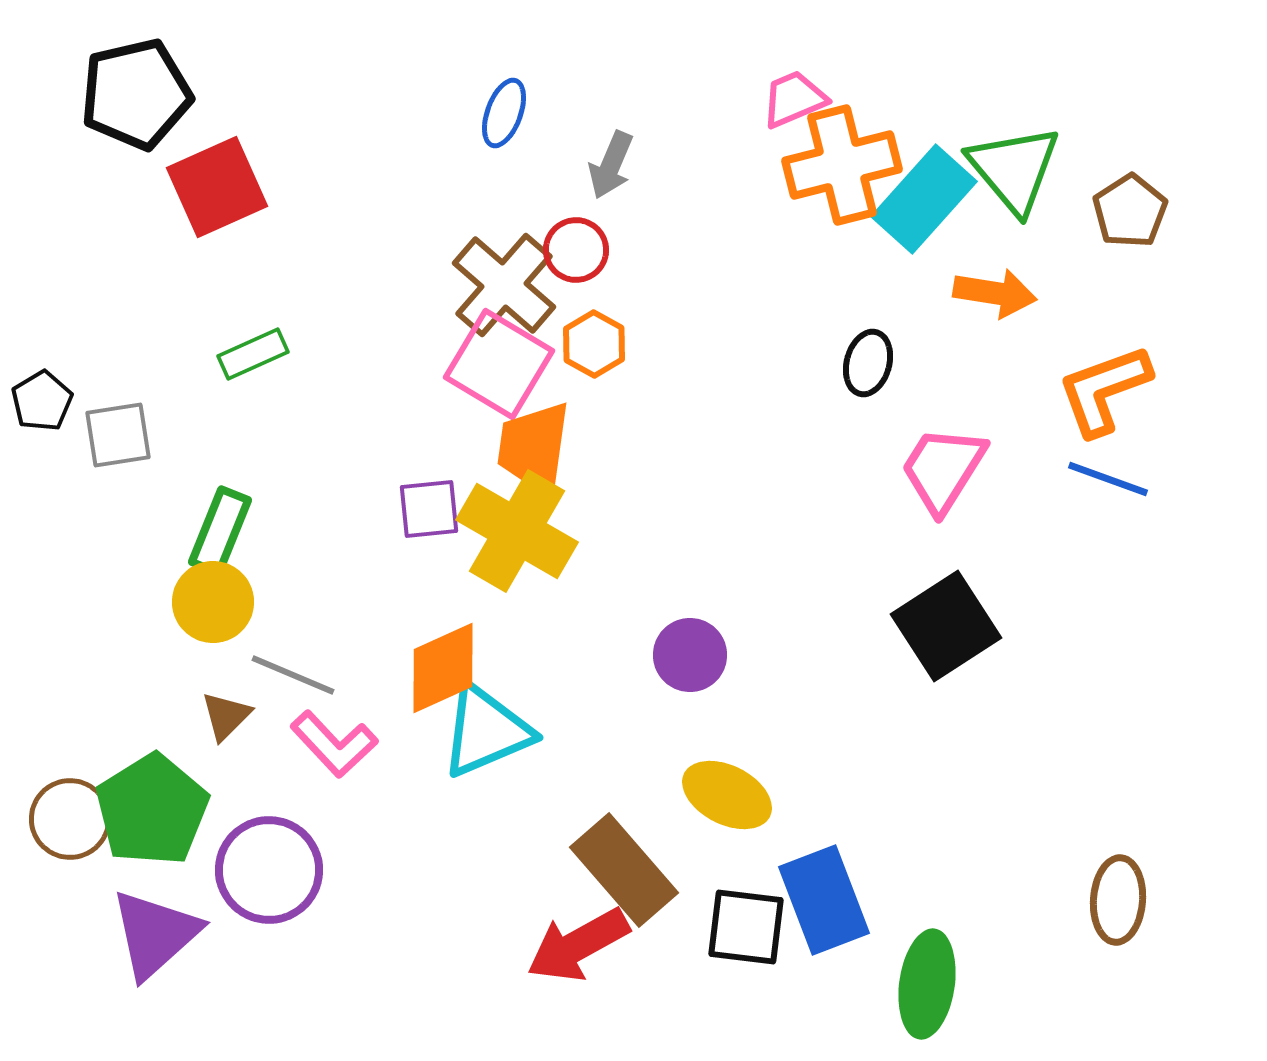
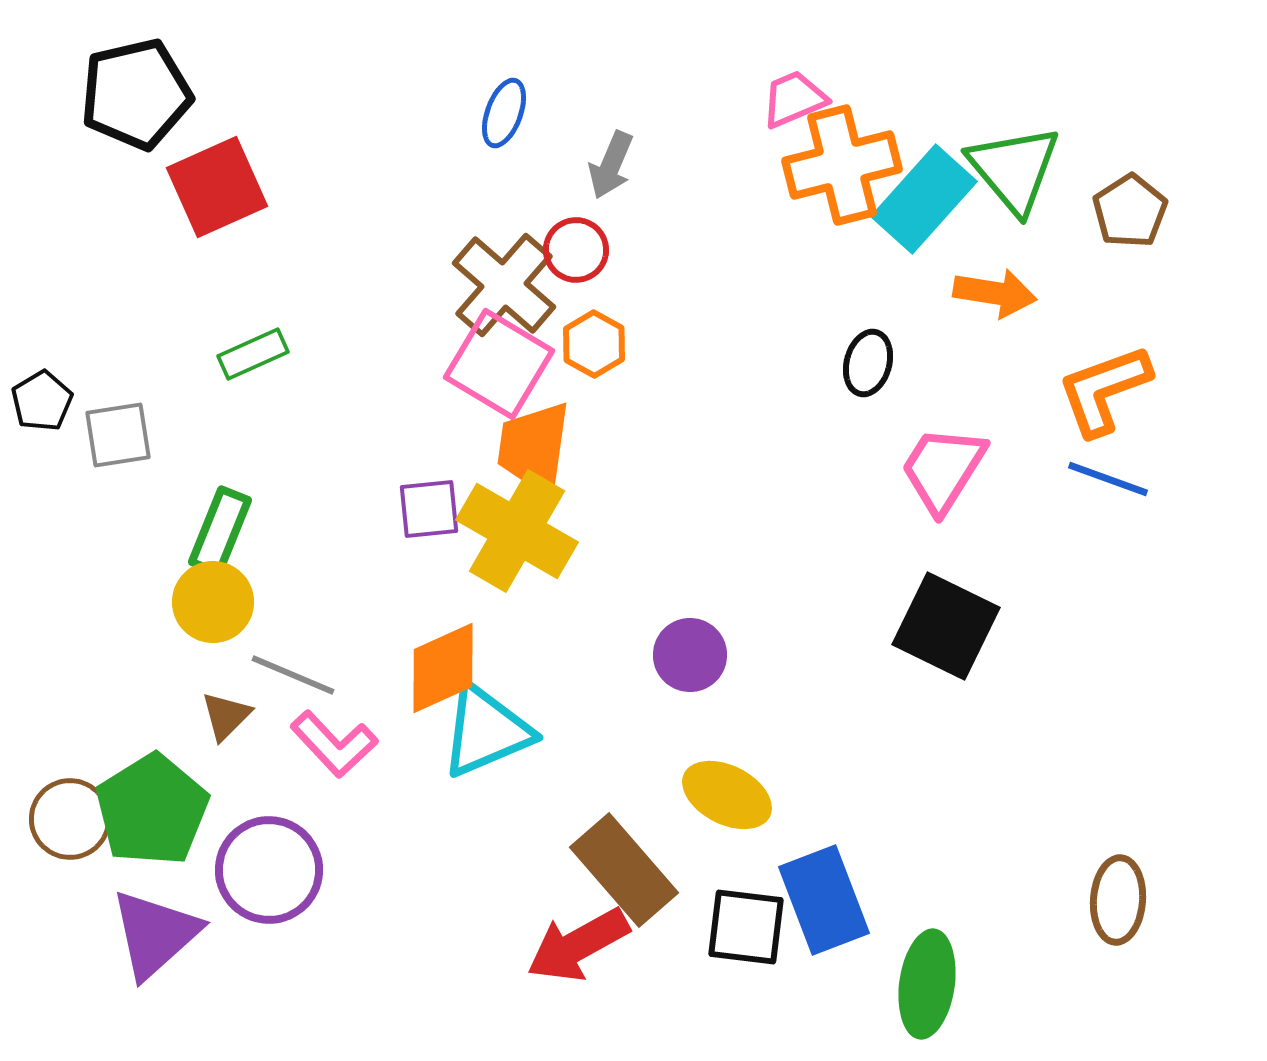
black square at (946, 626): rotated 31 degrees counterclockwise
